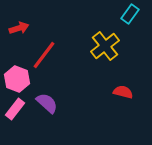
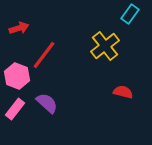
pink hexagon: moved 3 px up
